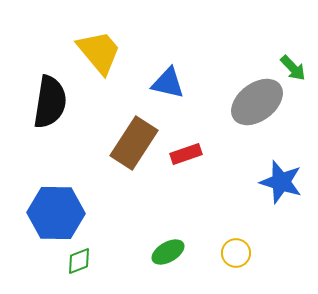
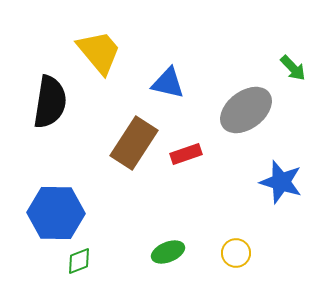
gray ellipse: moved 11 px left, 8 px down
green ellipse: rotated 8 degrees clockwise
